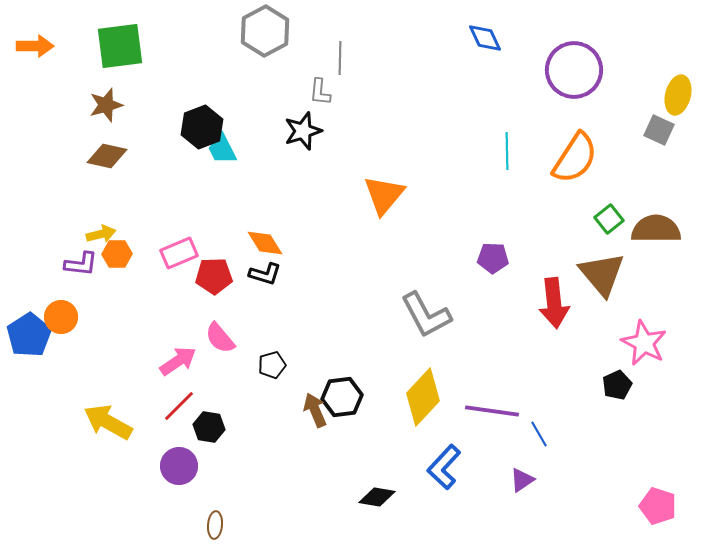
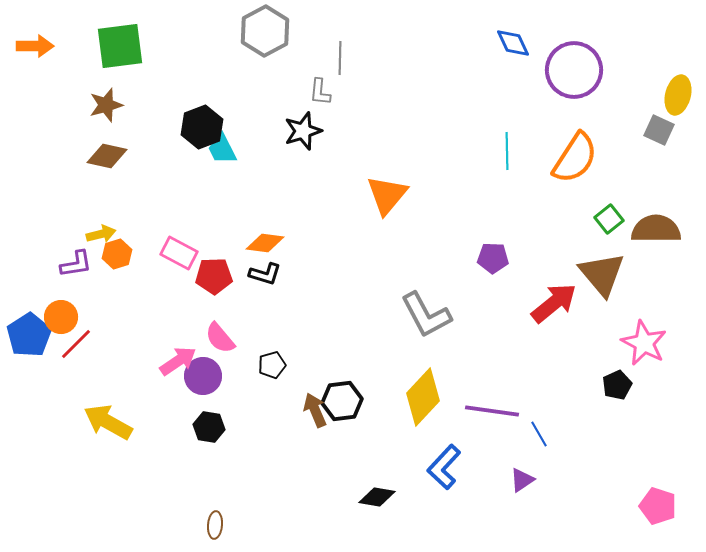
blue diamond at (485, 38): moved 28 px right, 5 px down
orange triangle at (384, 195): moved 3 px right
orange diamond at (265, 243): rotated 51 degrees counterclockwise
pink rectangle at (179, 253): rotated 51 degrees clockwise
orange hexagon at (117, 254): rotated 16 degrees counterclockwise
purple L-shape at (81, 264): moved 5 px left; rotated 16 degrees counterclockwise
red arrow at (554, 303): rotated 123 degrees counterclockwise
black hexagon at (342, 397): moved 4 px down
red line at (179, 406): moved 103 px left, 62 px up
purple circle at (179, 466): moved 24 px right, 90 px up
